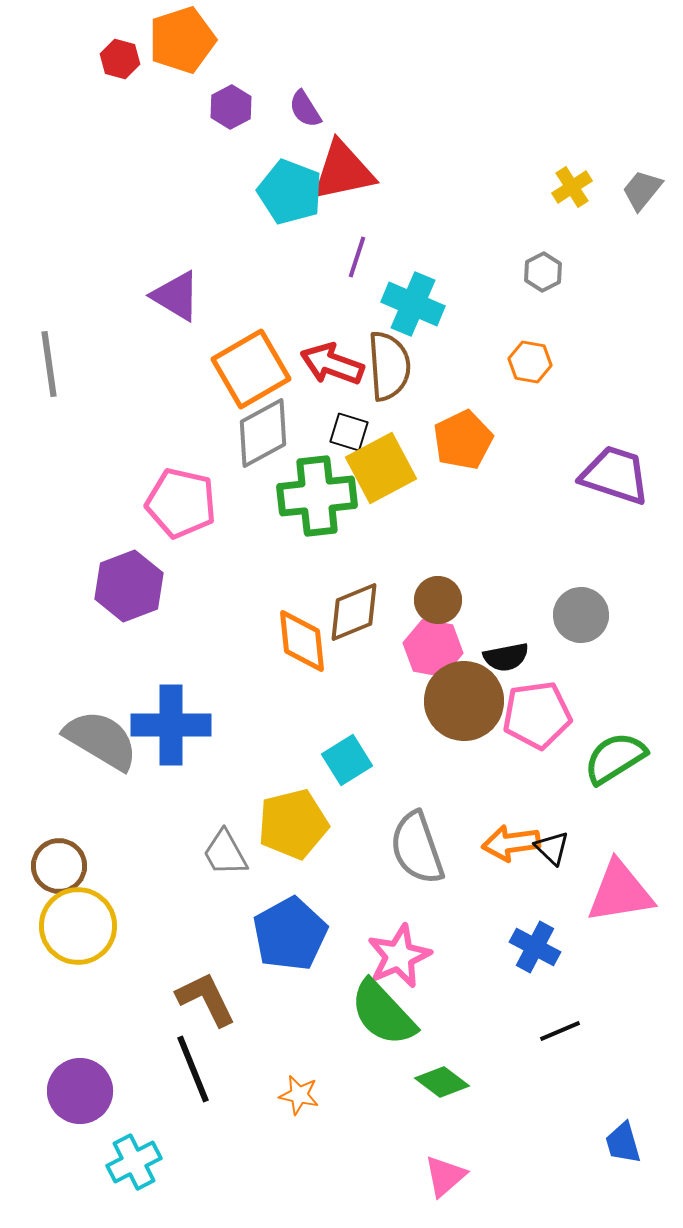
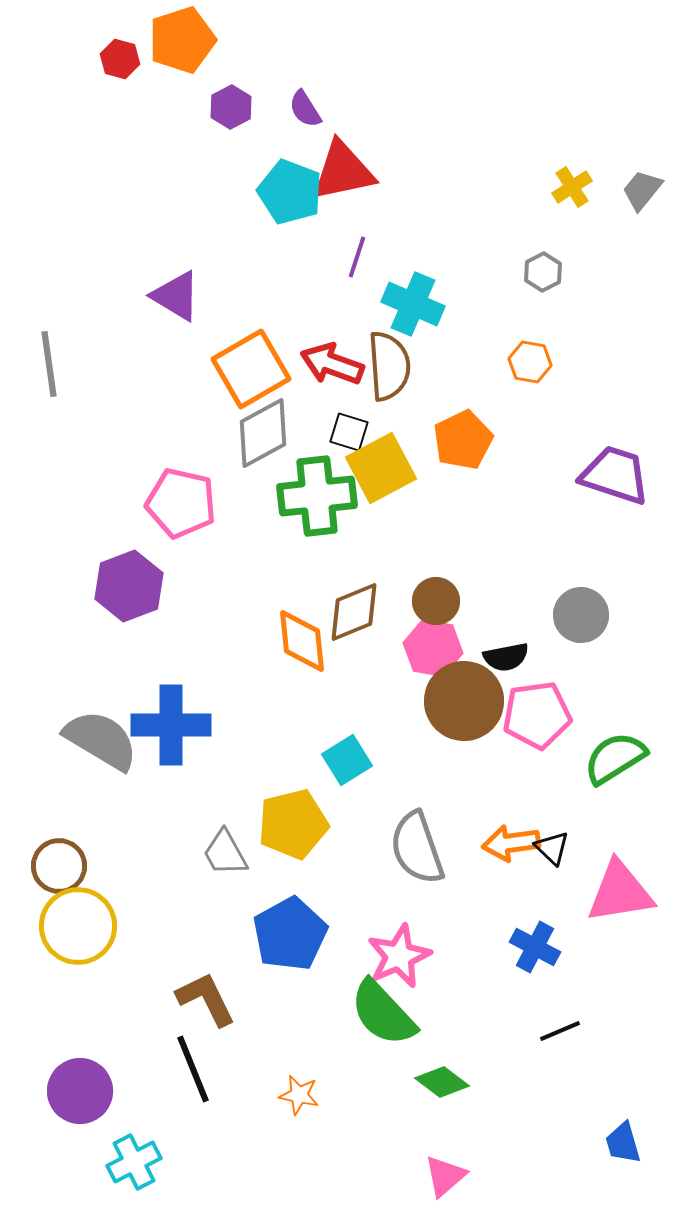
brown circle at (438, 600): moved 2 px left, 1 px down
